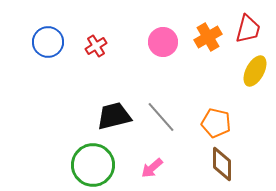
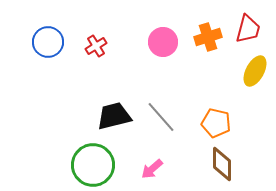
orange cross: rotated 12 degrees clockwise
pink arrow: moved 1 px down
